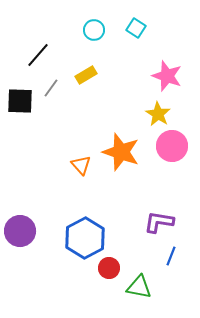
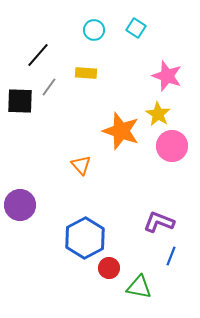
yellow rectangle: moved 2 px up; rotated 35 degrees clockwise
gray line: moved 2 px left, 1 px up
orange star: moved 21 px up
purple L-shape: rotated 12 degrees clockwise
purple circle: moved 26 px up
